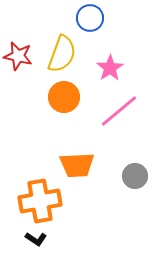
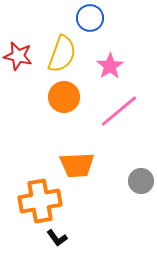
pink star: moved 2 px up
gray circle: moved 6 px right, 5 px down
black L-shape: moved 21 px right, 1 px up; rotated 20 degrees clockwise
